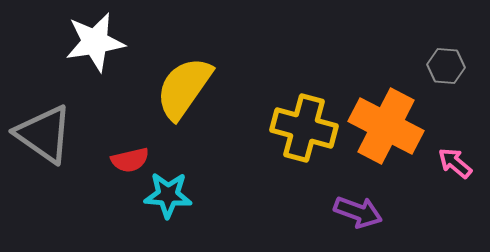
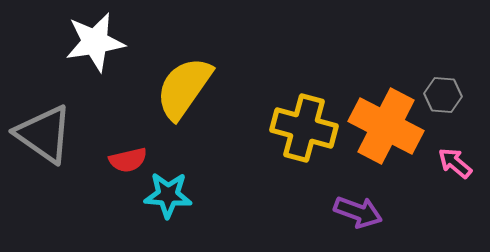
gray hexagon: moved 3 px left, 29 px down
red semicircle: moved 2 px left
